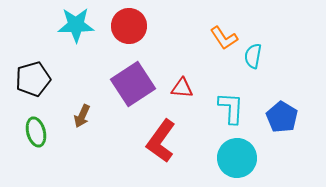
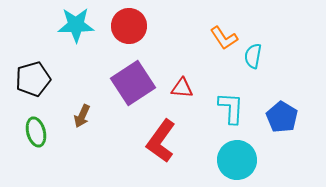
purple square: moved 1 px up
cyan circle: moved 2 px down
